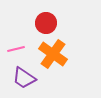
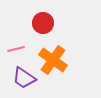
red circle: moved 3 px left
orange cross: moved 6 px down
